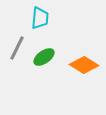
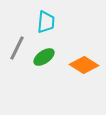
cyan trapezoid: moved 6 px right, 4 px down
